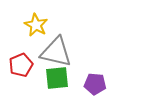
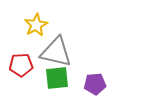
yellow star: rotated 15 degrees clockwise
red pentagon: rotated 20 degrees clockwise
purple pentagon: rotated 10 degrees counterclockwise
